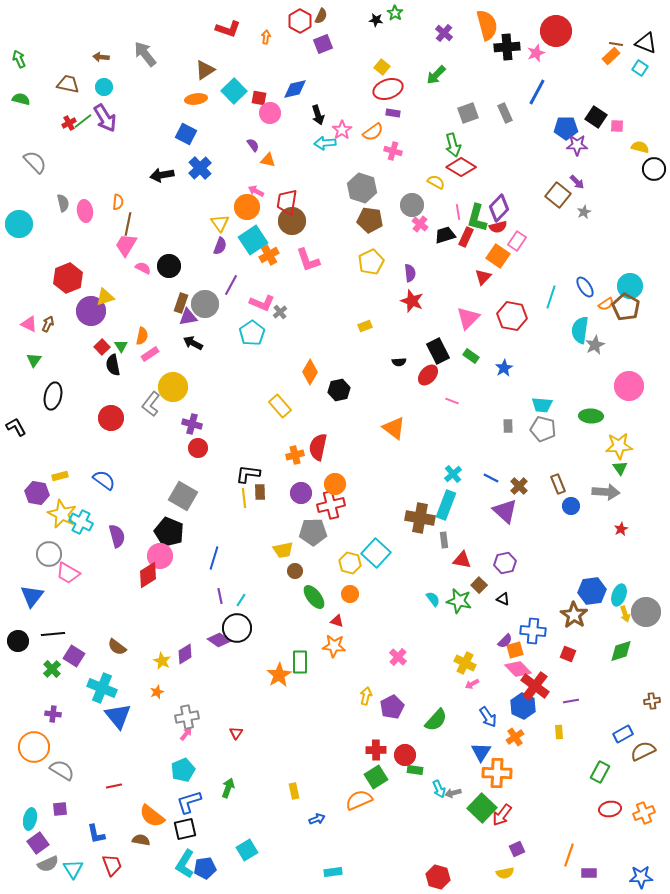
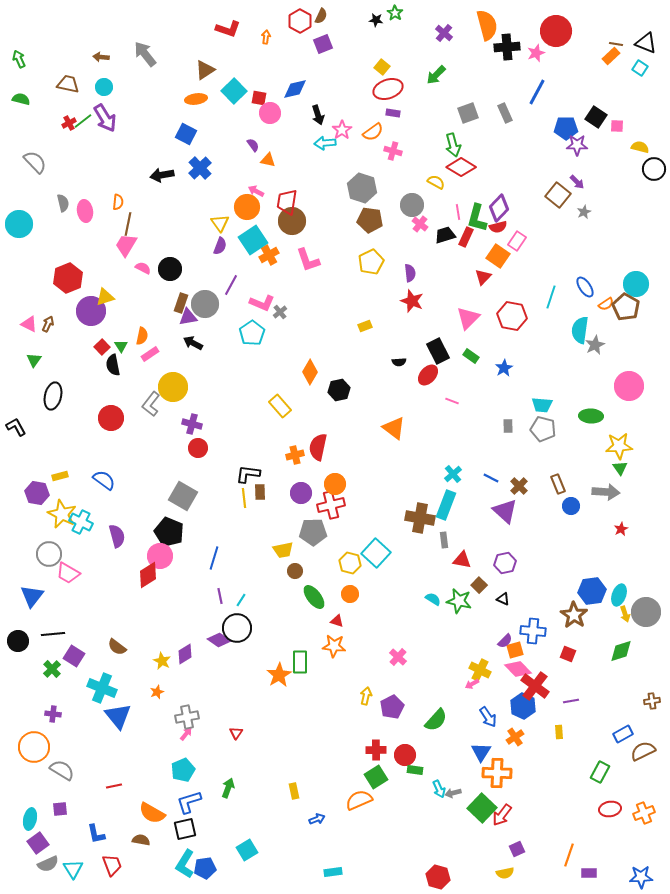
black circle at (169, 266): moved 1 px right, 3 px down
cyan circle at (630, 286): moved 6 px right, 2 px up
cyan semicircle at (433, 599): rotated 21 degrees counterclockwise
yellow cross at (465, 663): moved 15 px right, 7 px down
orange semicircle at (152, 816): moved 3 px up; rotated 8 degrees counterclockwise
